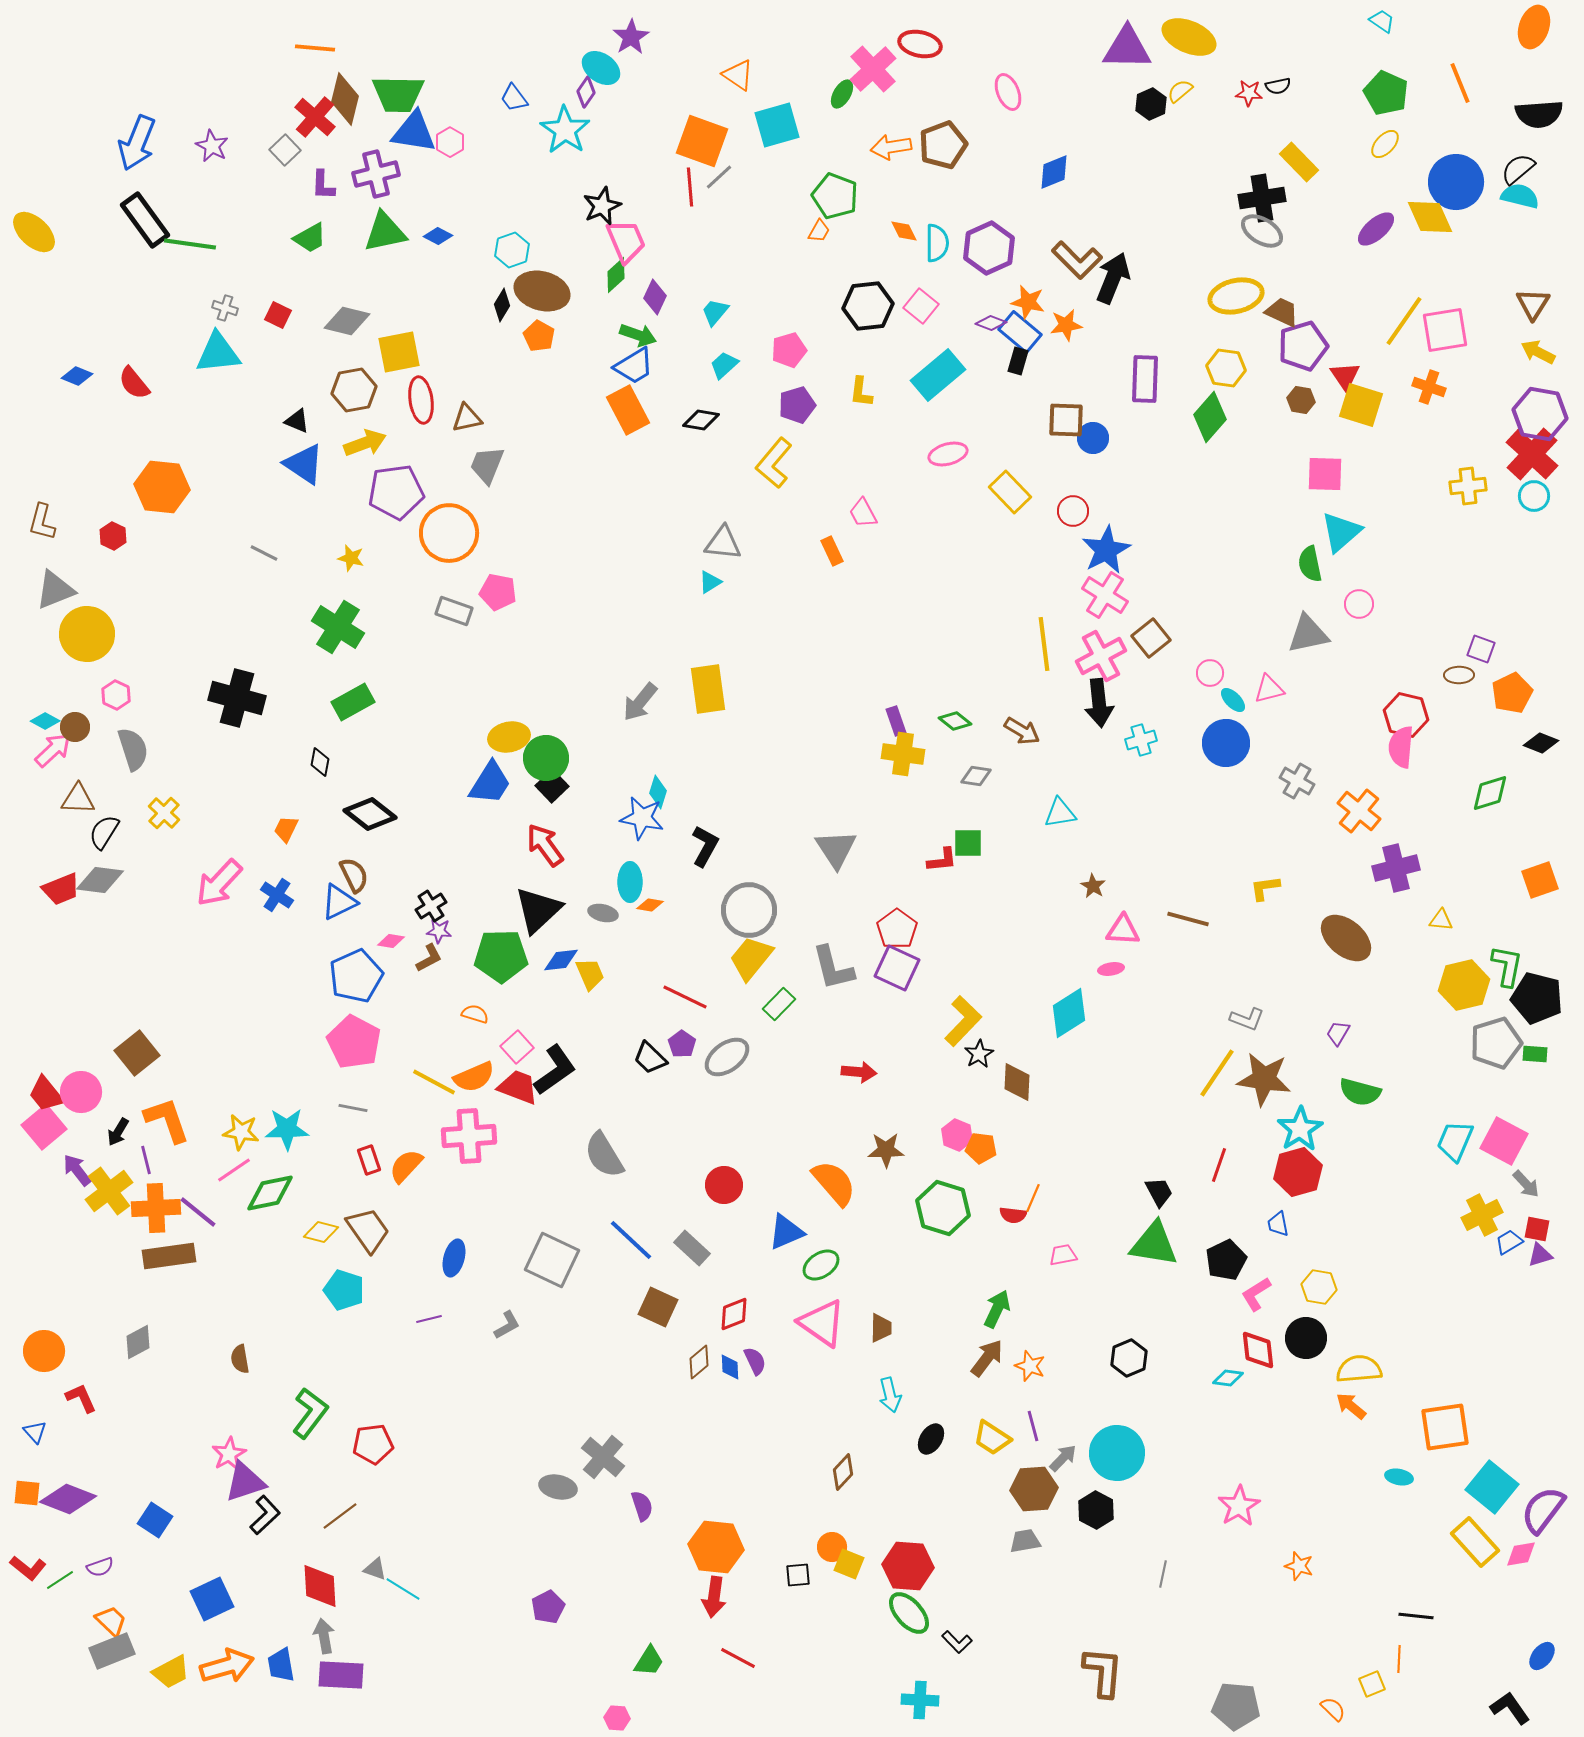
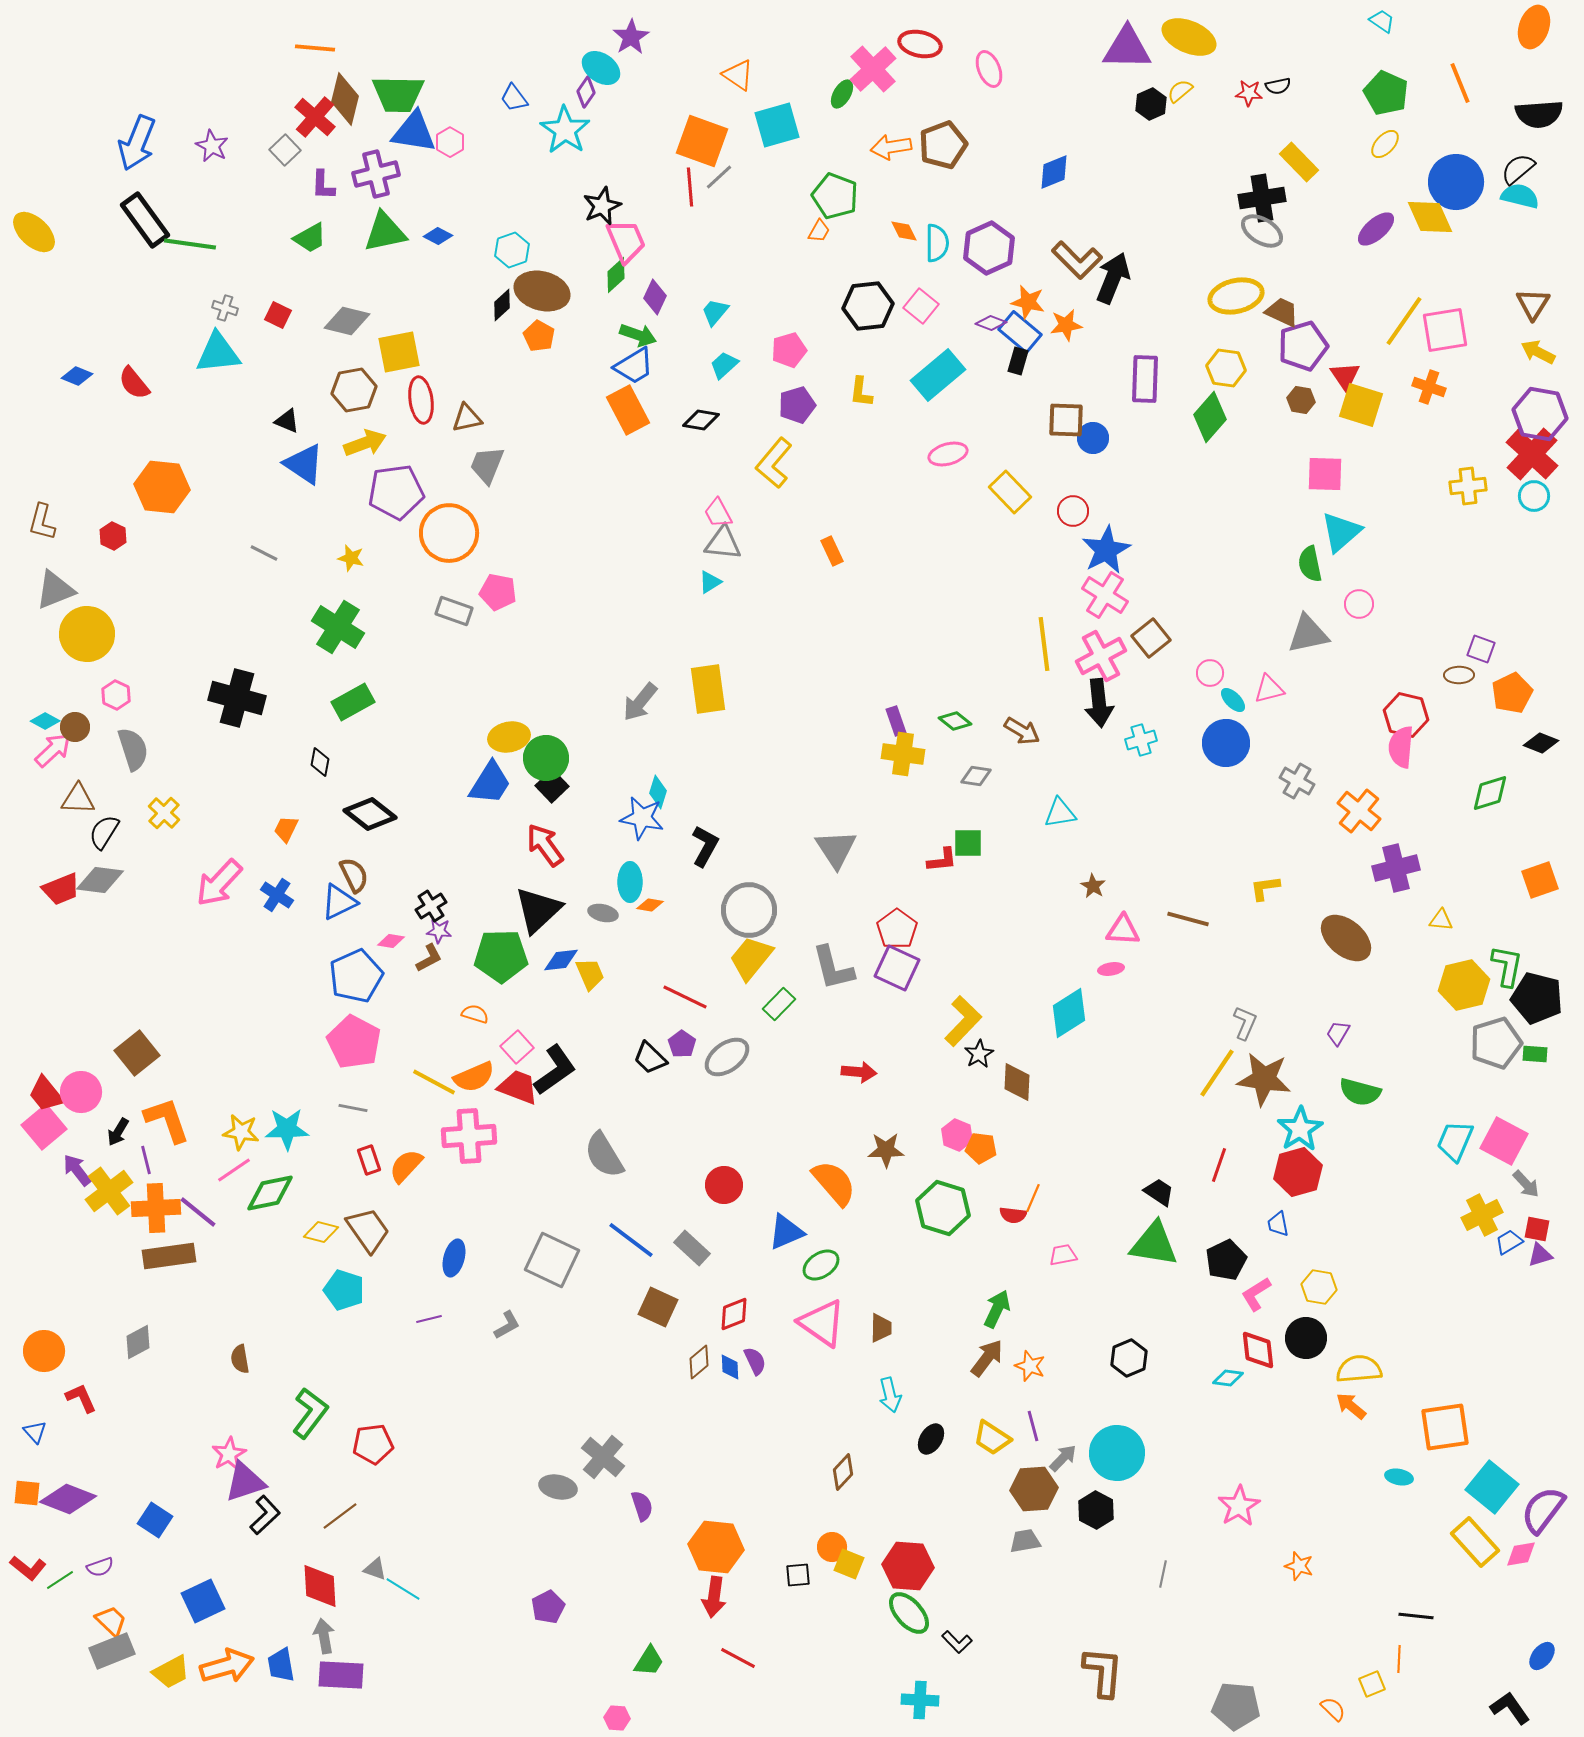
pink ellipse at (1008, 92): moved 19 px left, 23 px up
black diamond at (502, 305): rotated 16 degrees clockwise
black triangle at (297, 421): moved 10 px left
pink trapezoid at (863, 513): moved 145 px left
gray L-shape at (1247, 1019): moved 2 px left, 4 px down; rotated 88 degrees counterclockwise
black trapezoid at (1159, 1192): rotated 28 degrees counterclockwise
blue line at (631, 1240): rotated 6 degrees counterclockwise
blue square at (212, 1599): moved 9 px left, 2 px down
